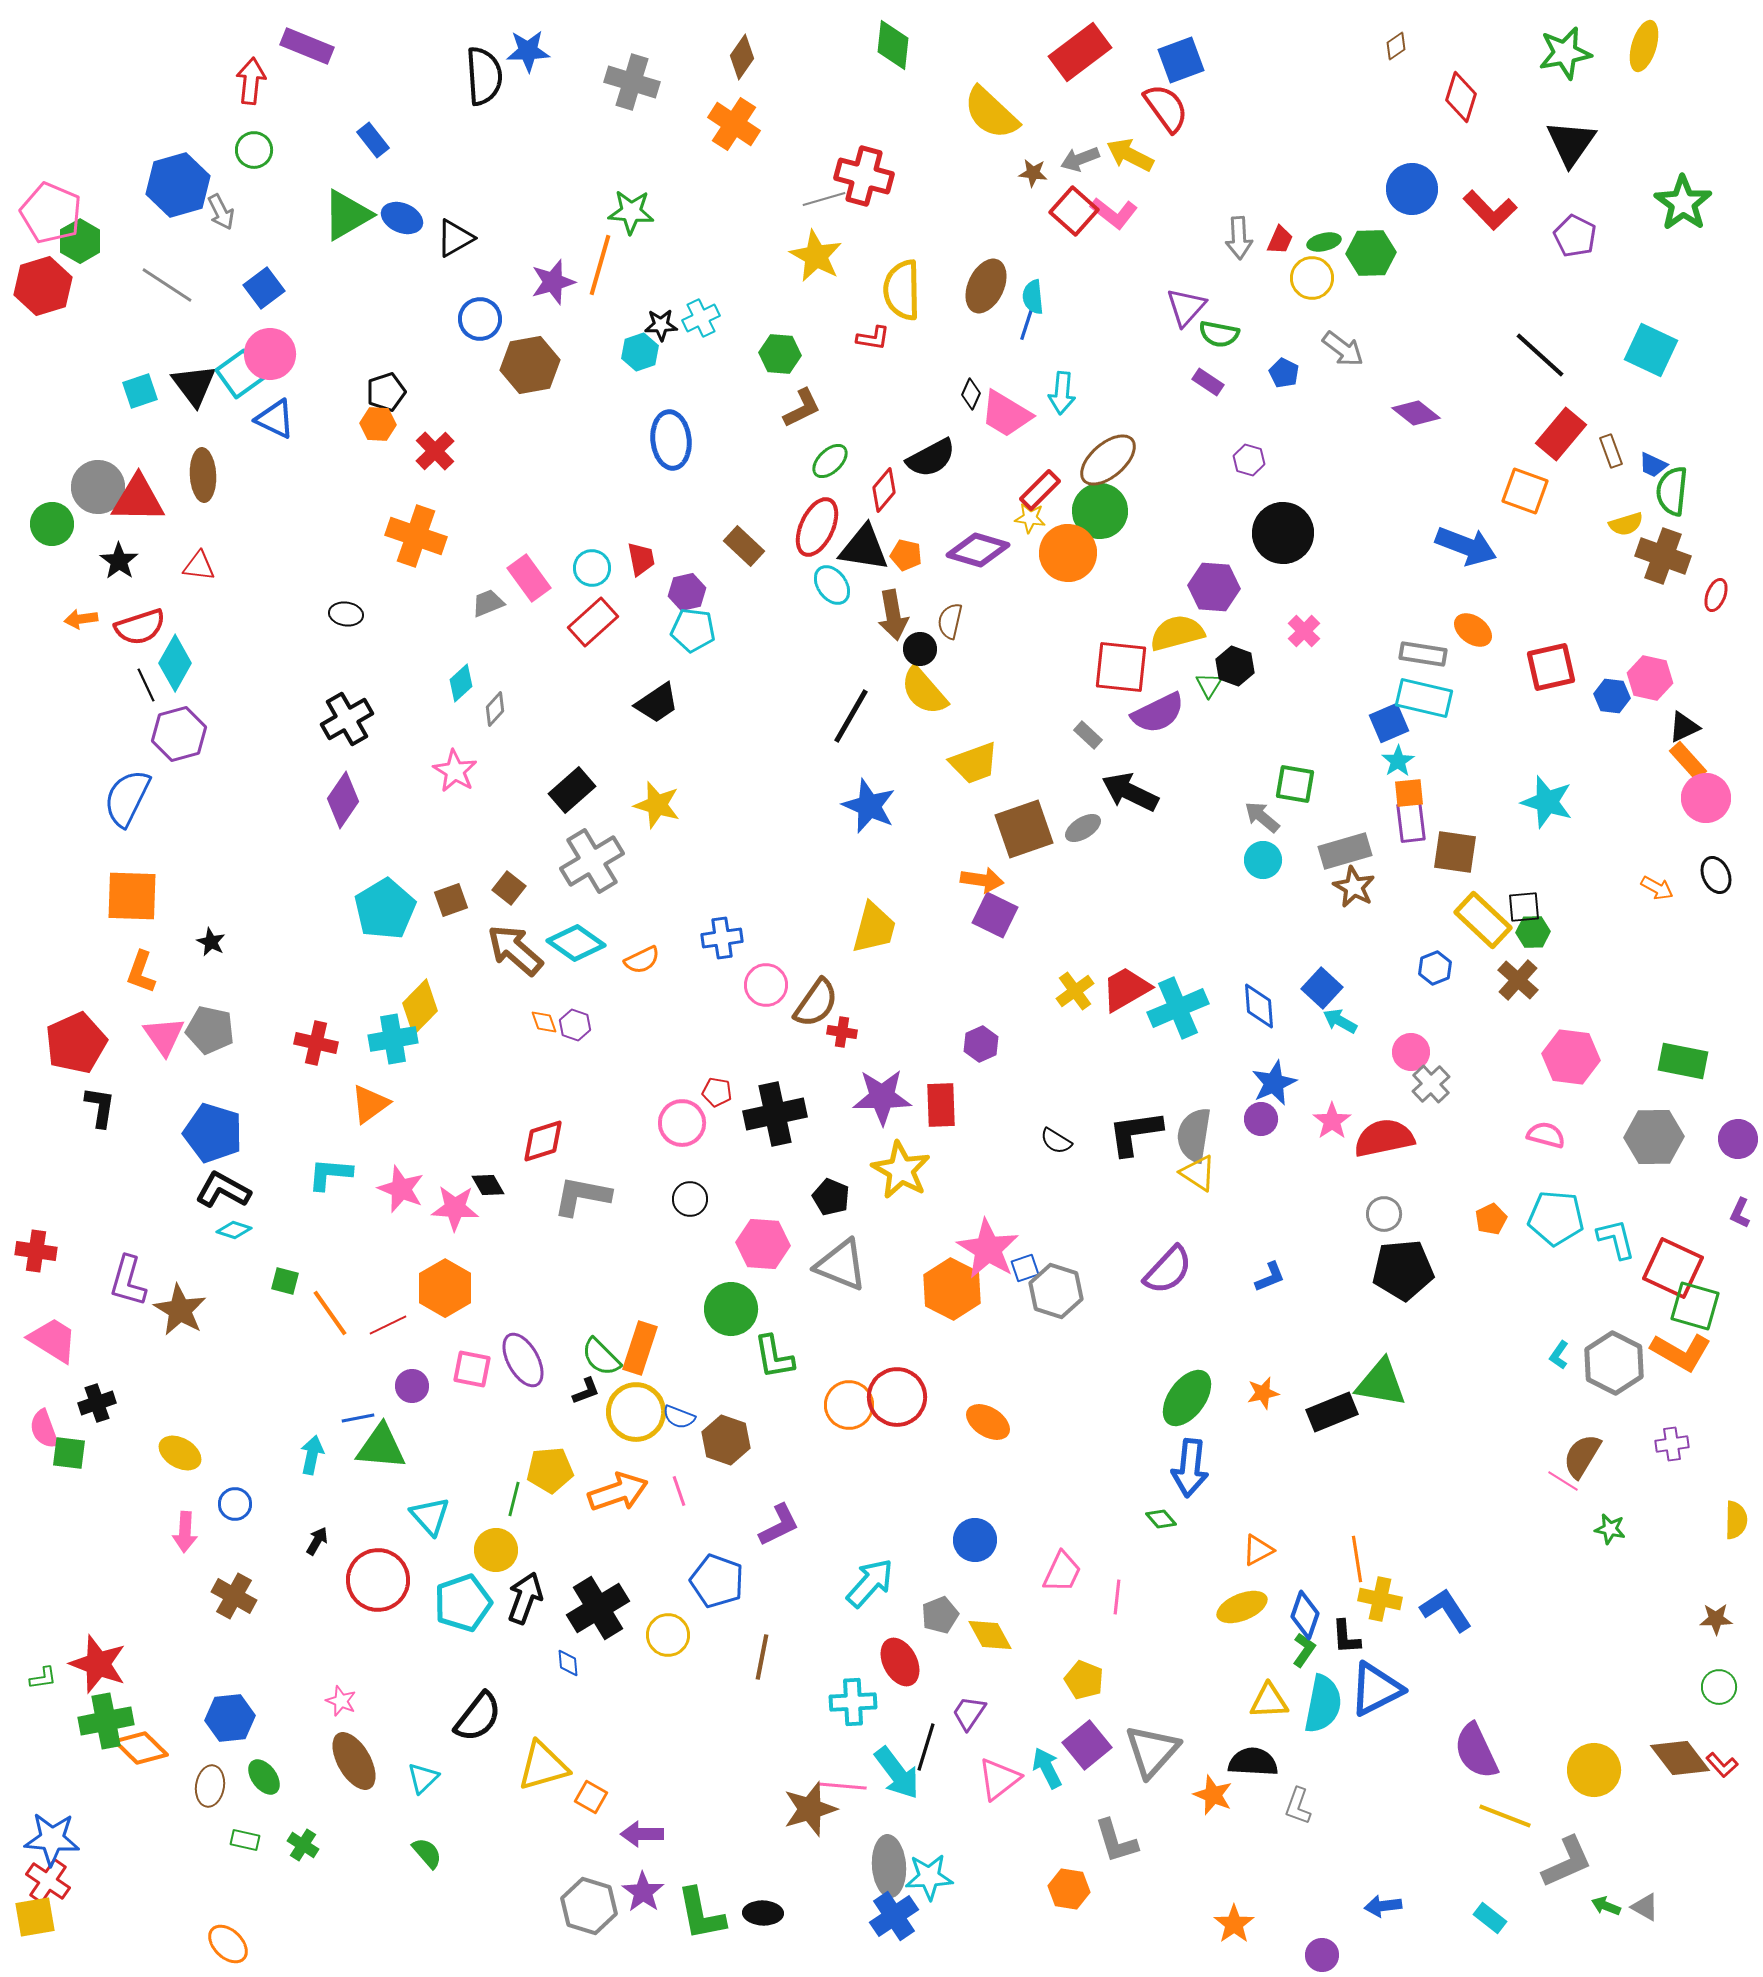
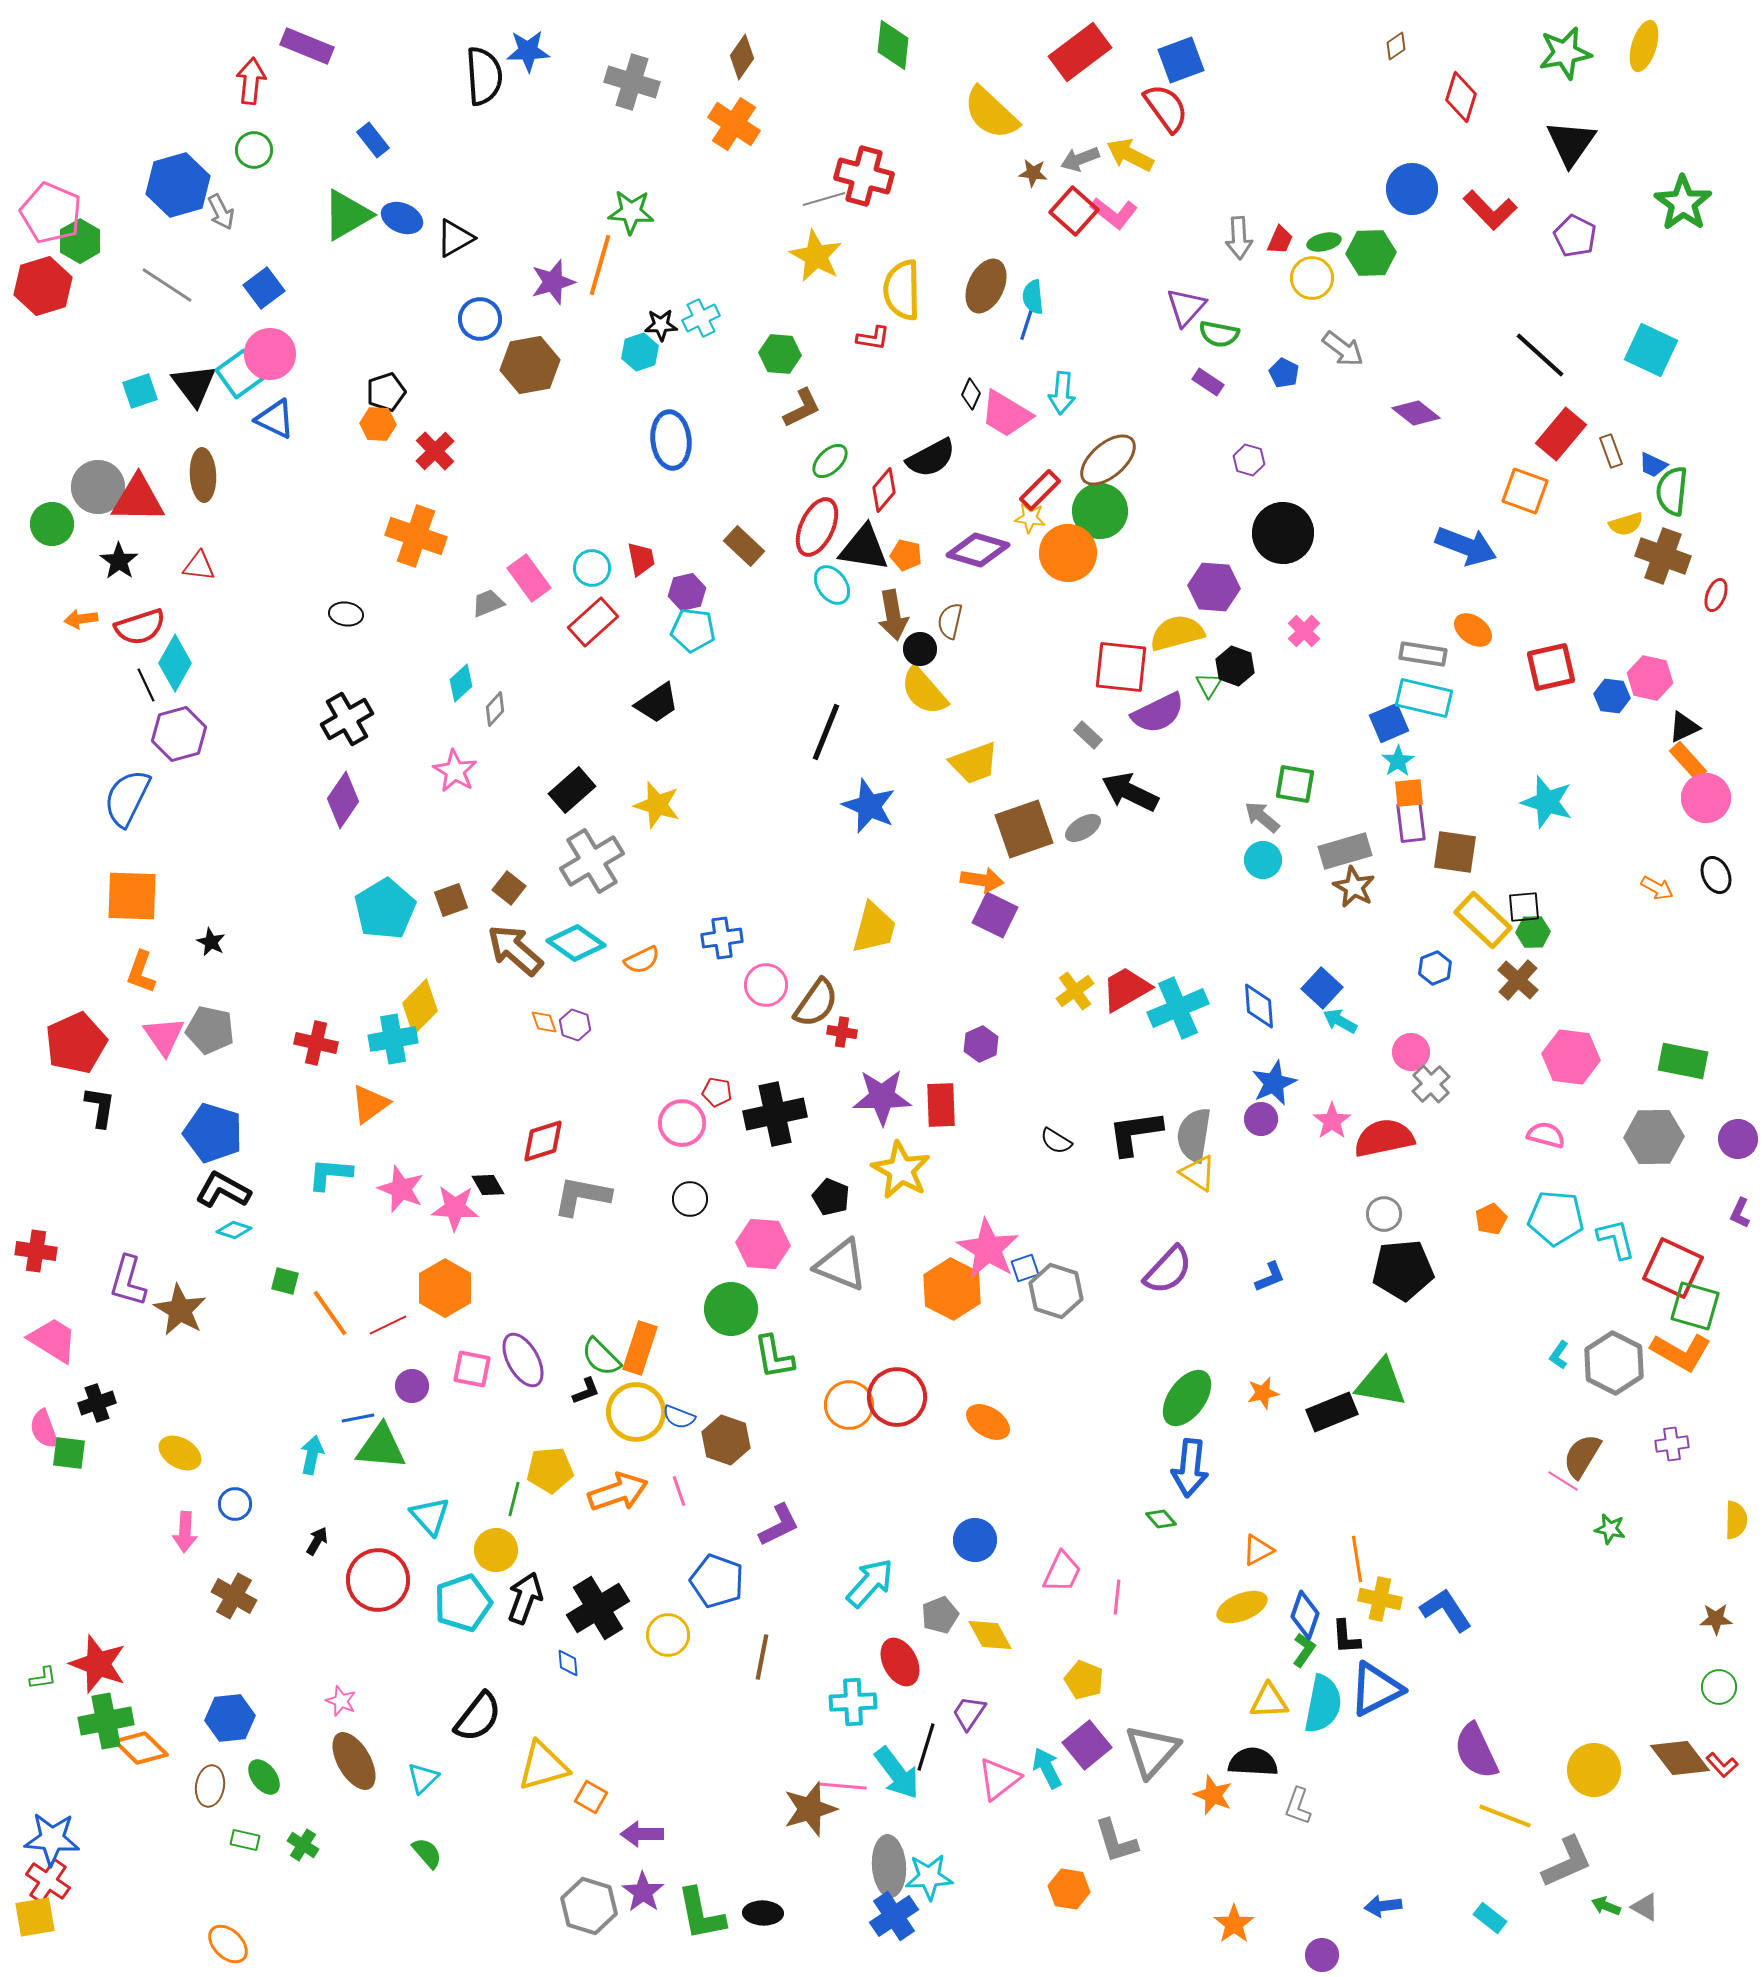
black line at (851, 716): moved 25 px left, 16 px down; rotated 8 degrees counterclockwise
